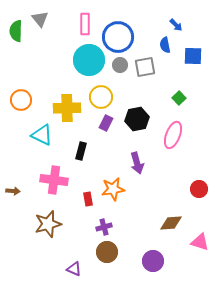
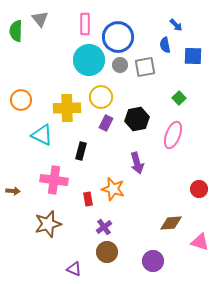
orange star: rotated 25 degrees clockwise
purple cross: rotated 21 degrees counterclockwise
